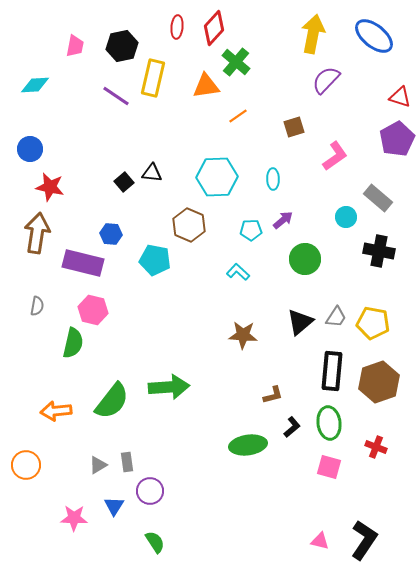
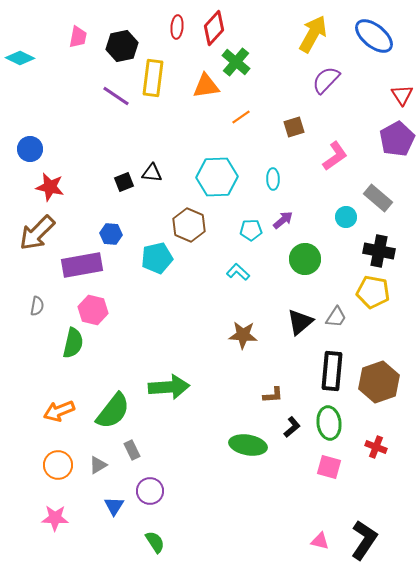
yellow arrow at (313, 34): rotated 18 degrees clockwise
pink trapezoid at (75, 46): moved 3 px right, 9 px up
yellow rectangle at (153, 78): rotated 6 degrees counterclockwise
cyan diamond at (35, 85): moved 15 px left, 27 px up; rotated 28 degrees clockwise
red triangle at (400, 97): moved 2 px right, 2 px up; rotated 40 degrees clockwise
orange line at (238, 116): moved 3 px right, 1 px down
black square at (124, 182): rotated 18 degrees clockwise
brown arrow at (37, 233): rotated 144 degrees counterclockwise
cyan pentagon at (155, 260): moved 2 px right, 2 px up; rotated 24 degrees counterclockwise
purple rectangle at (83, 263): moved 1 px left, 2 px down; rotated 24 degrees counterclockwise
yellow pentagon at (373, 323): moved 31 px up
brown L-shape at (273, 395): rotated 10 degrees clockwise
green semicircle at (112, 401): moved 1 px right, 10 px down
orange arrow at (56, 411): moved 3 px right; rotated 16 degrees counterclockwise
green ellipse at (248, 445): rotated 18 degrees clockwise
gray rectangle at (127, 462): moved 5 px right, 12 px up; rotated 18 degrees counterclockwise
orange circle at (26, 465): moved 32 px right
pink star at (74, 518): moved 19 px left
